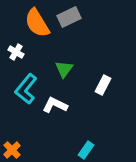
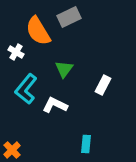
orange semicircle: moved 1 px right, 8 px down
cyan rectangle: moved 6 px up; rotated 30 degrees counterclockwise
